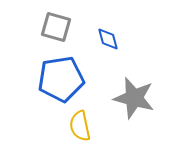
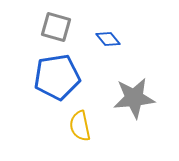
blue diamond: rotated 25 degrees counterclockwise
blue pentagon: moved 4 px left, 2 px up
gray star: rotated 21 degrees counterclockwise
